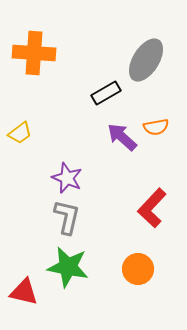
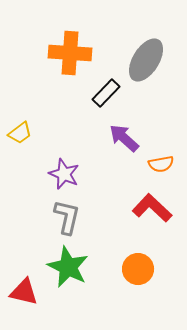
orange cross: moved 36 px right
black rectangle: rotated 16 degrees counterclockwise
orange semicircle: moved 5 px right, 37 px down
purple arrow: moved 2 px right, 1 px down
purple star: moved 3 px left, 4 px up
red L-shape: rotated 90 degrees clockwise
green star: rotated 15 degrees clockwise
